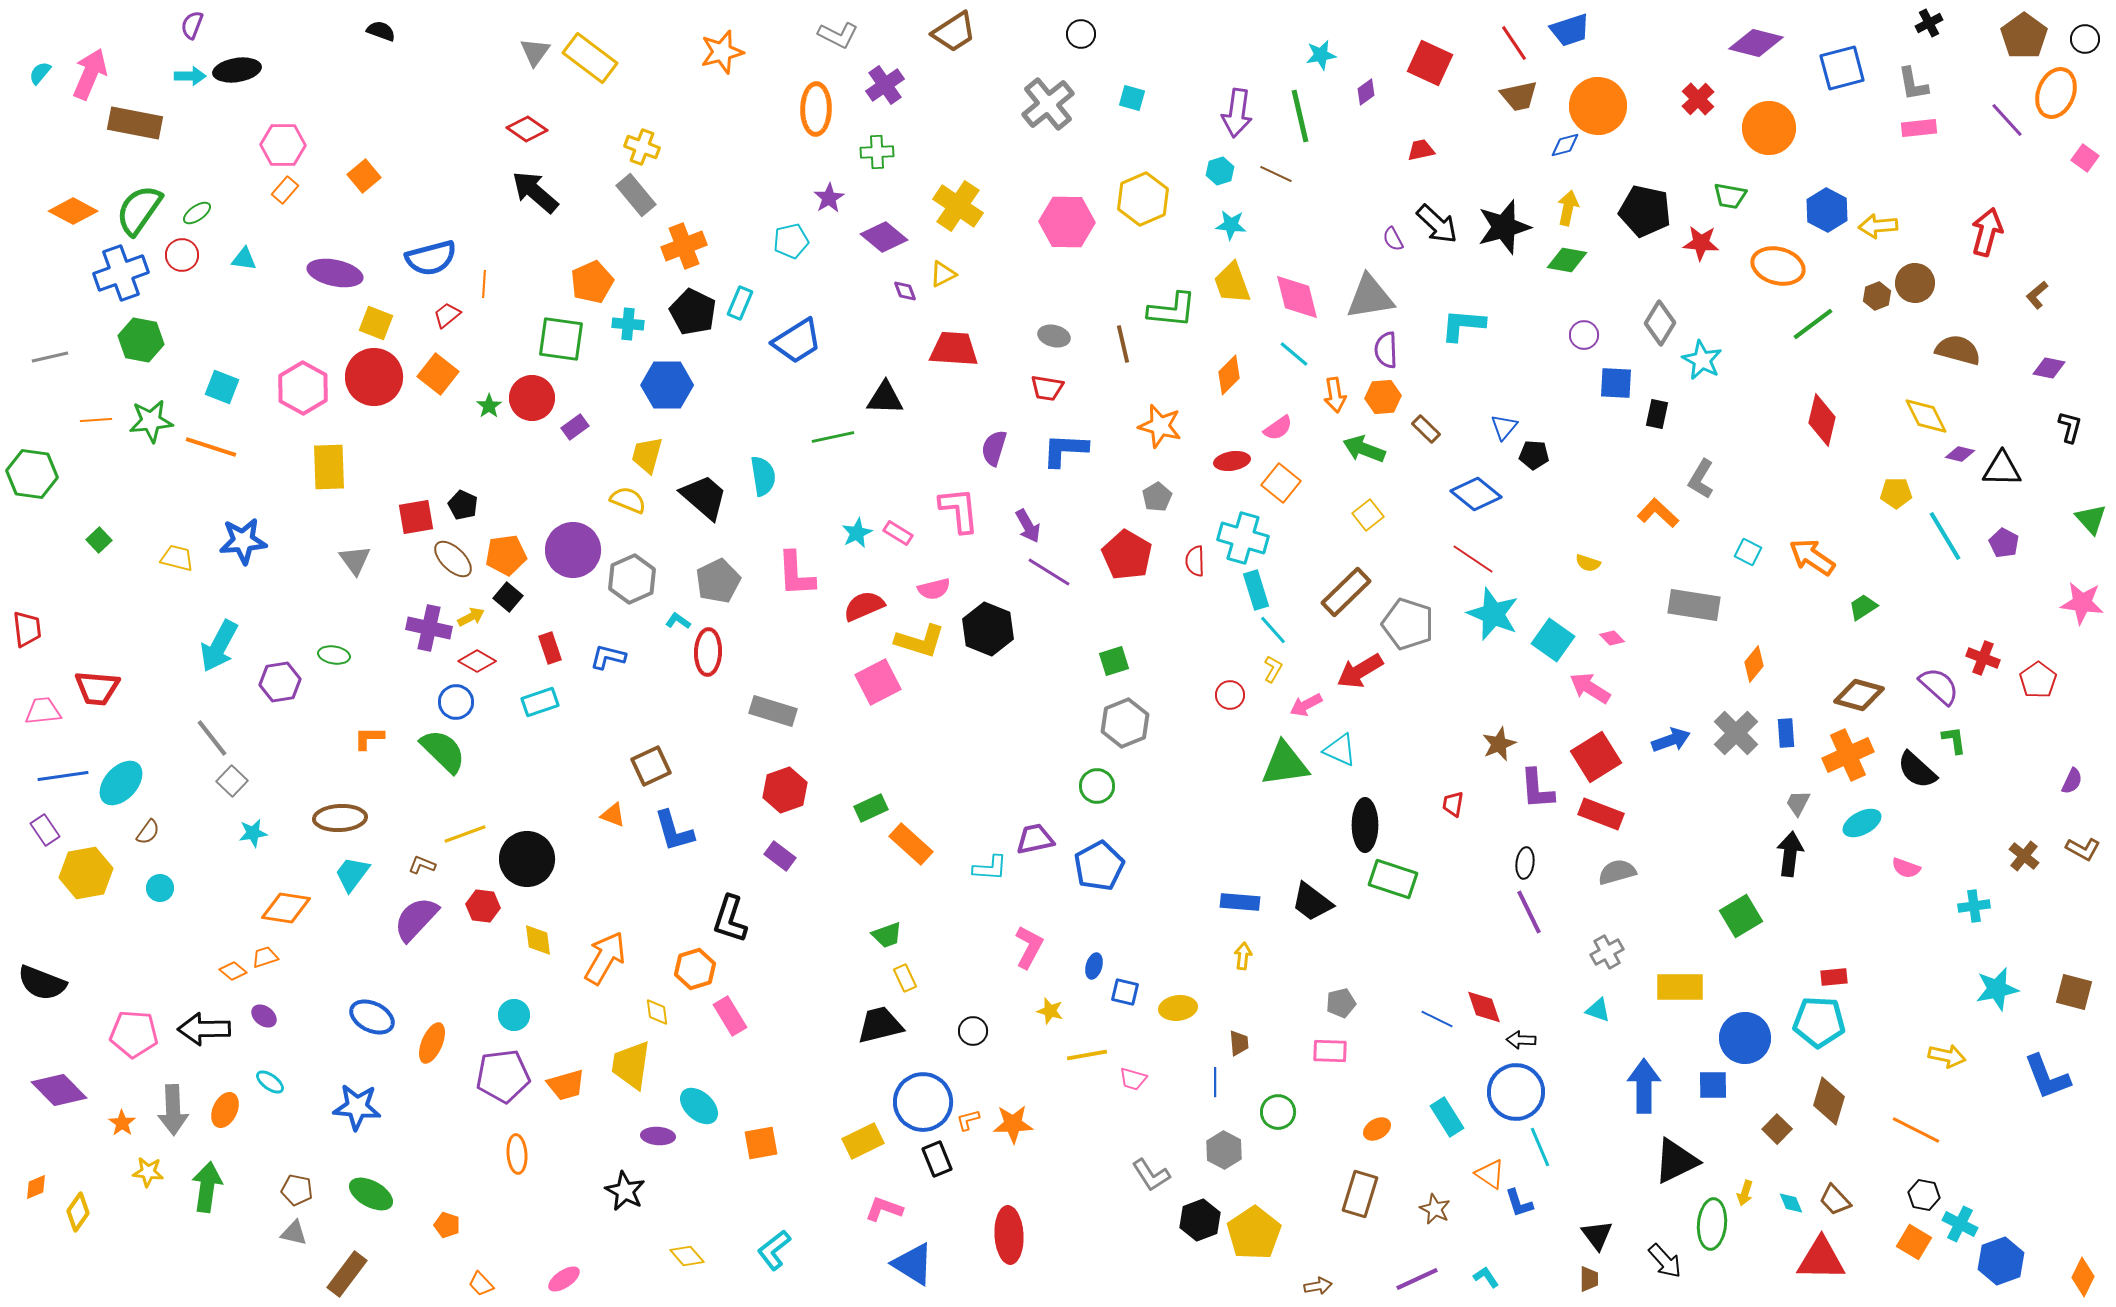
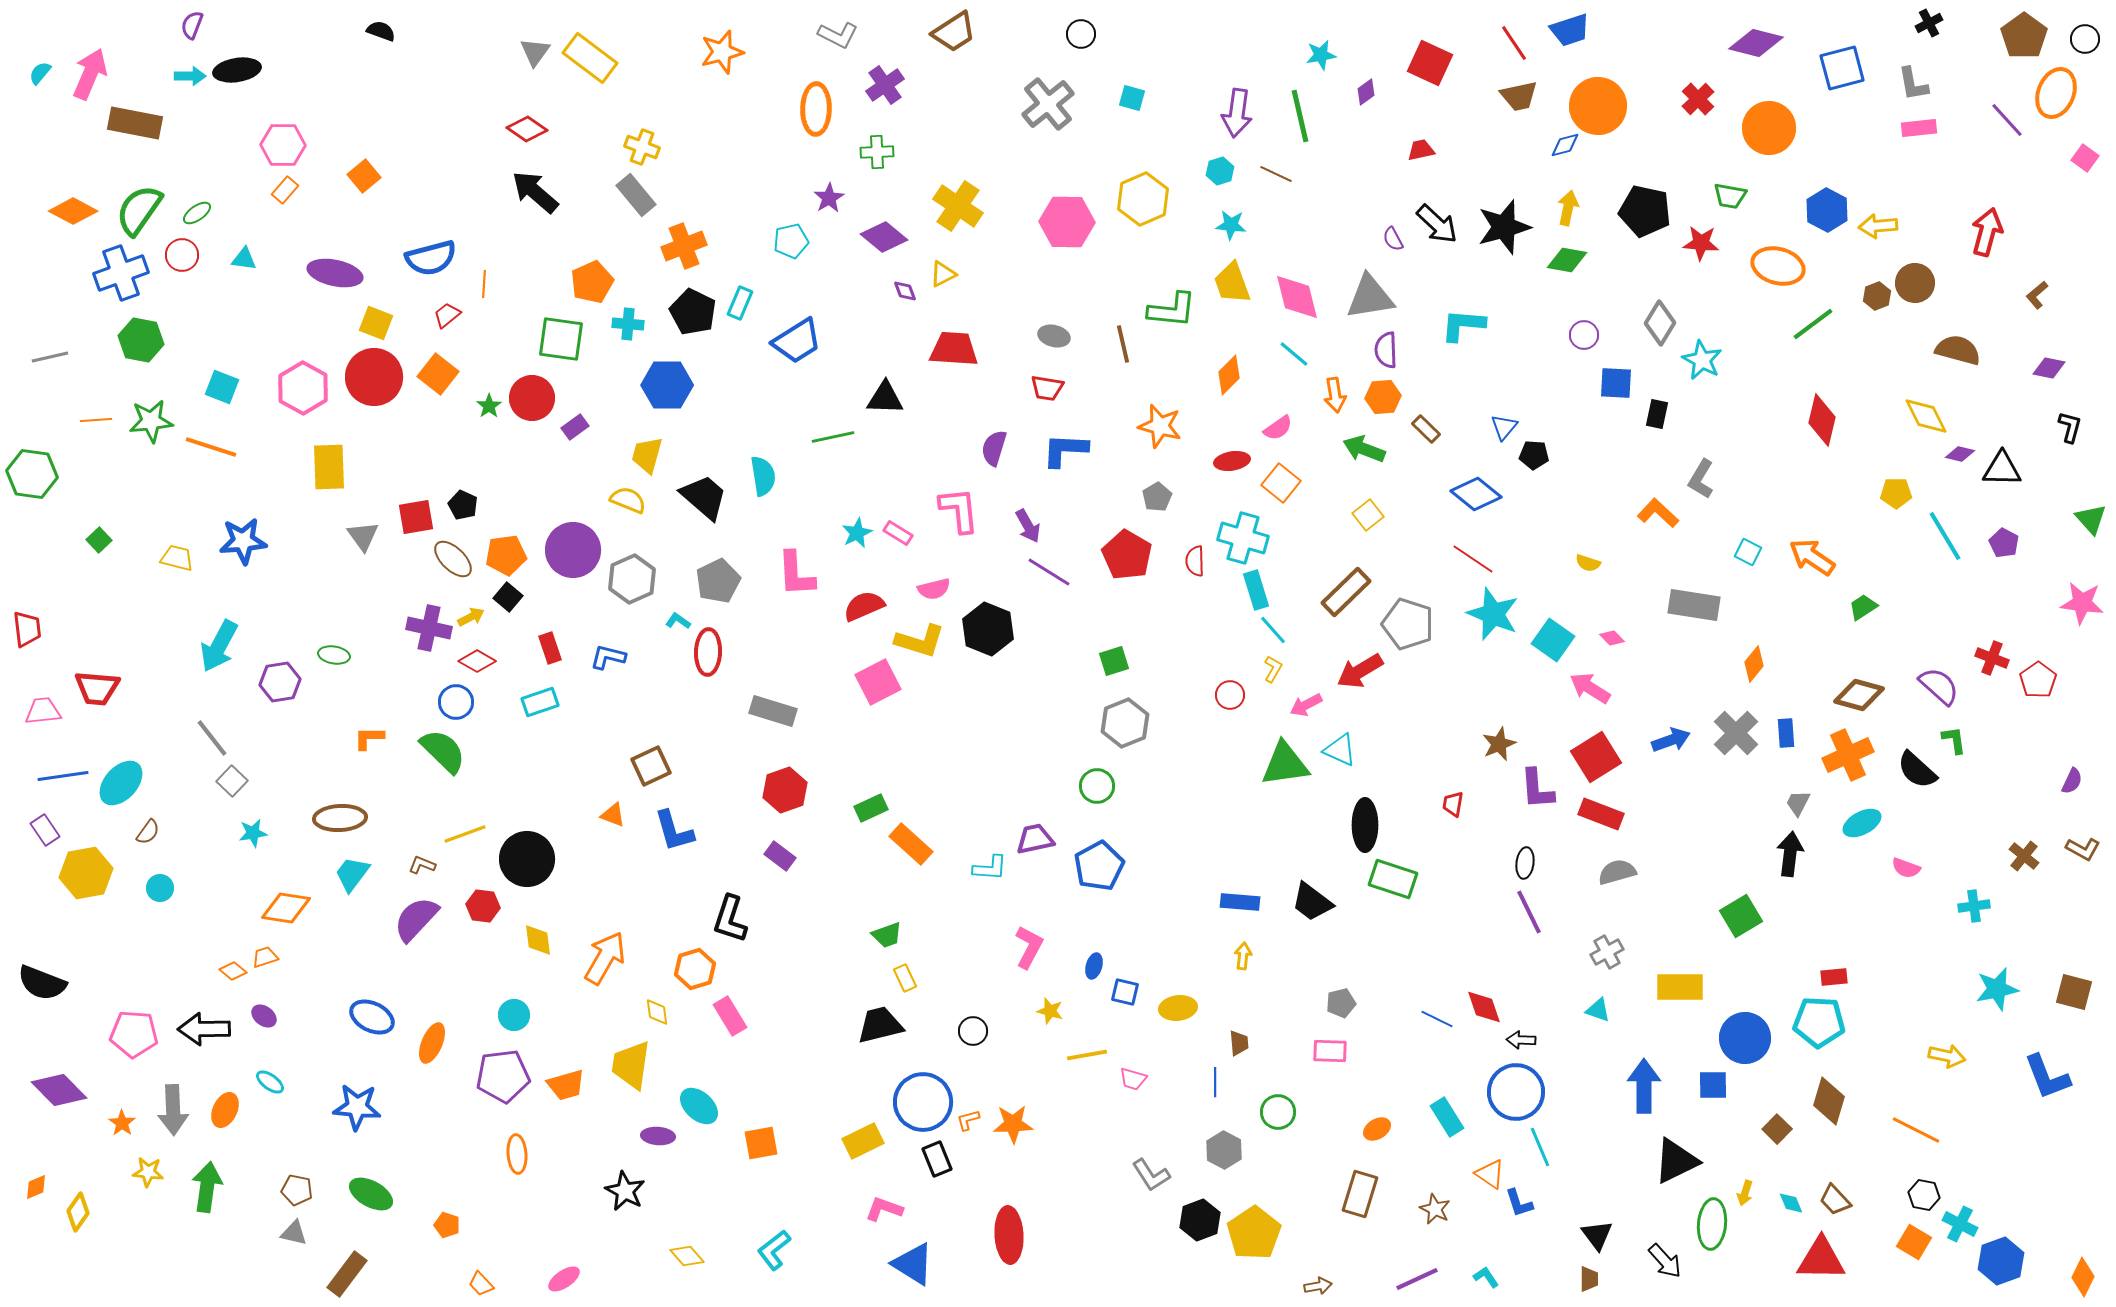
gray triangle at (355, 560): moved 8 px right, 24 px up
red cross at (1983, 658): moved 9 px right
